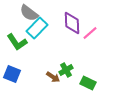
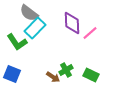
cyan rectangle: moved 2 px left
green rectangle: moved 3 px right, 8 px up
